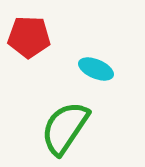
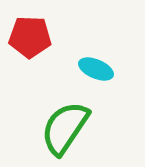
red pentagon: moved 1 px right
